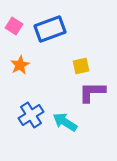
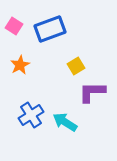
yellow square: moved 5 px left; rotated 18 degrees counterclockwise
